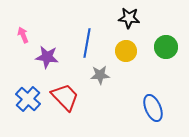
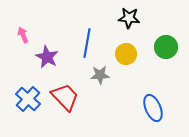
yellow circle: moved 3 px down
purple star: rotated 20 degrees clockwise
